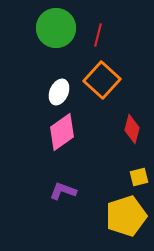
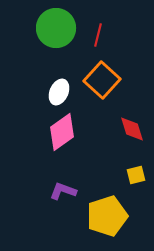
red diamond: rotated 32 degrees counterclockwise
yellow square: moved 3 px left, 2 px up
yellow pentagon: moved 19 px left
